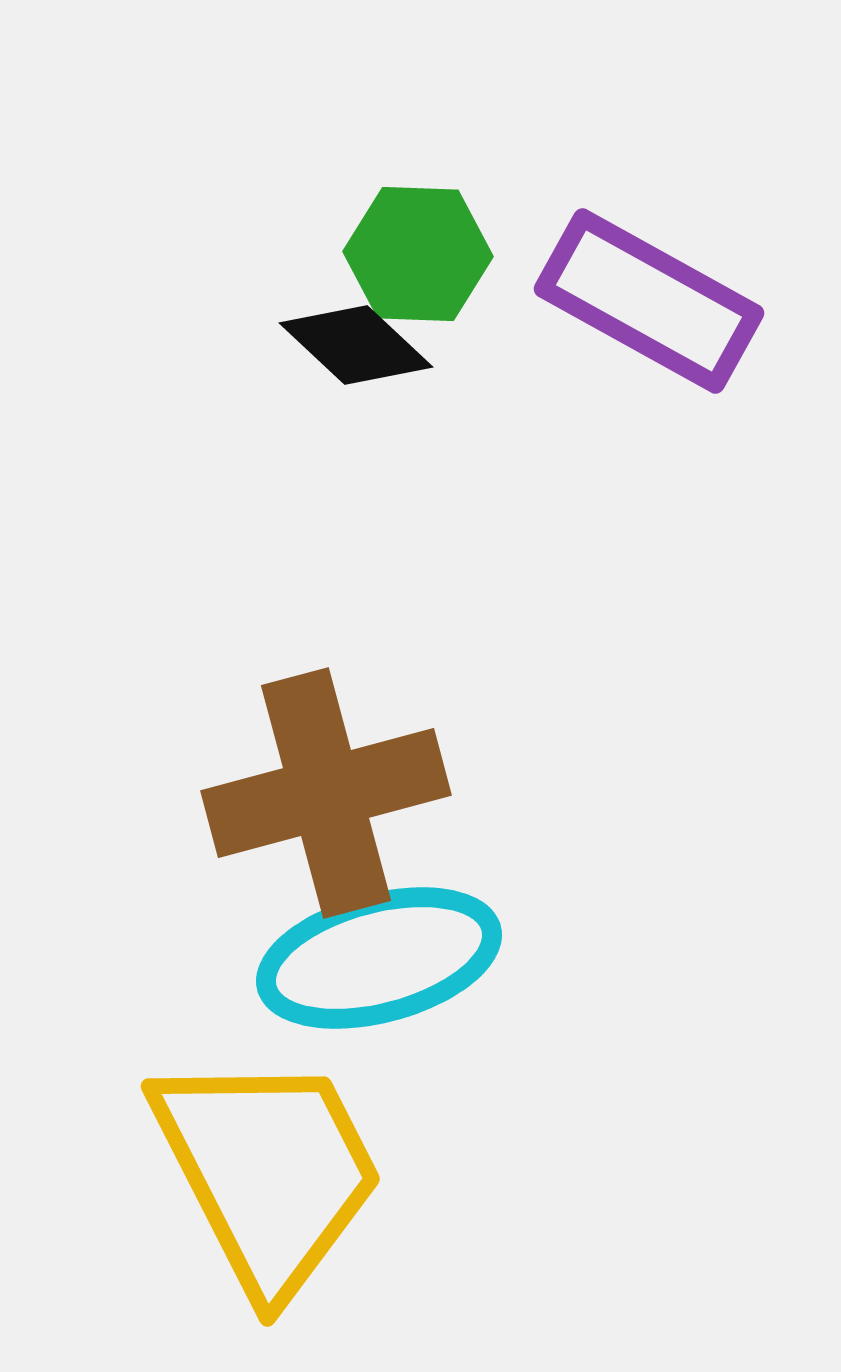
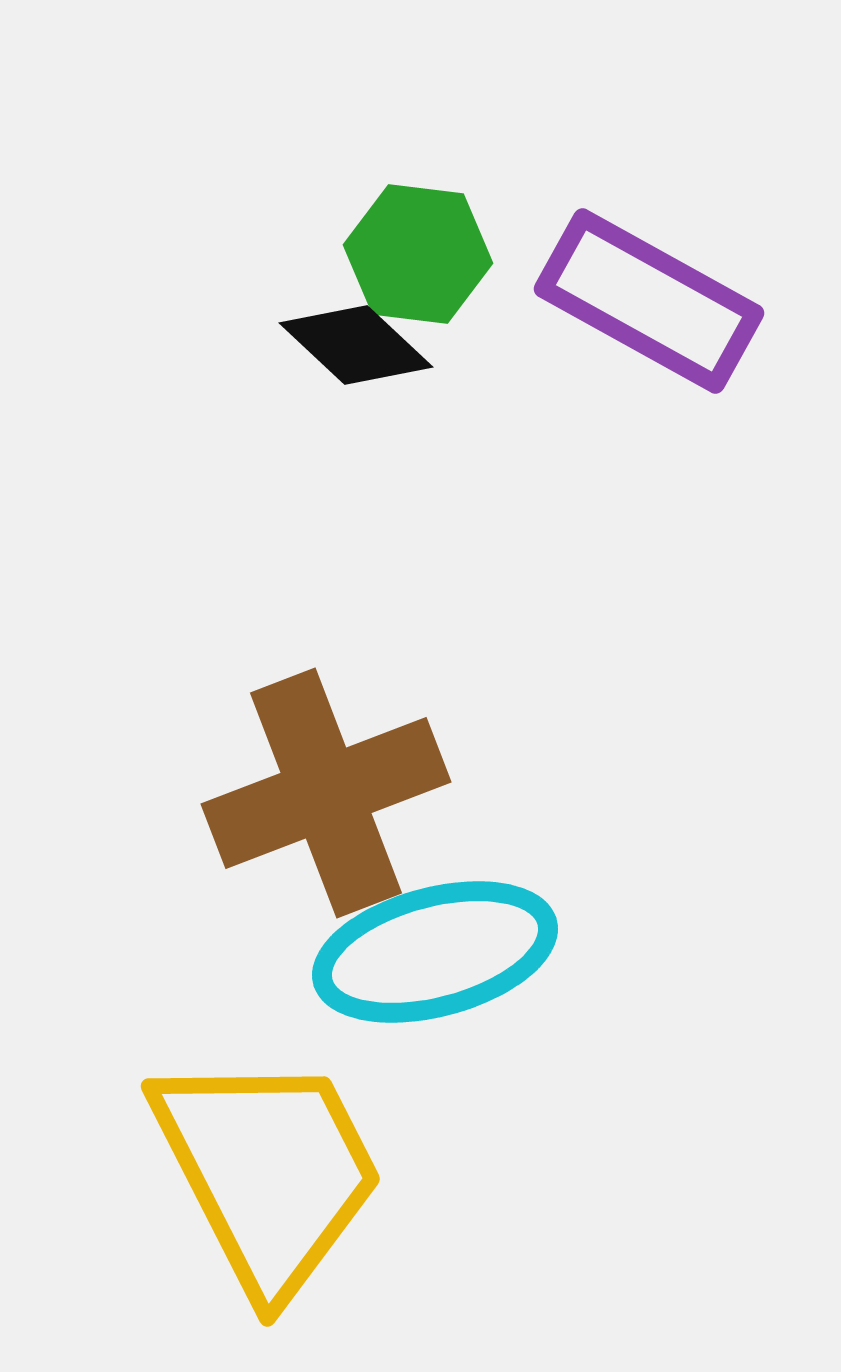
green hexagon: rotated 5 degrees clockwise
brown cross: rotated 6 degrees counterclockwise
cyan ellipse: moved 56 px right, 6 px up
